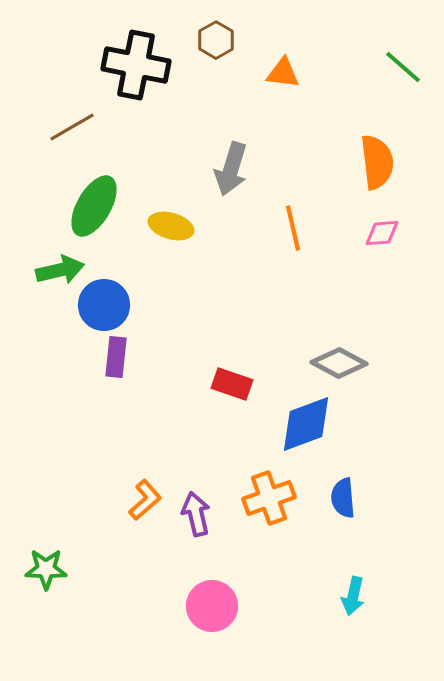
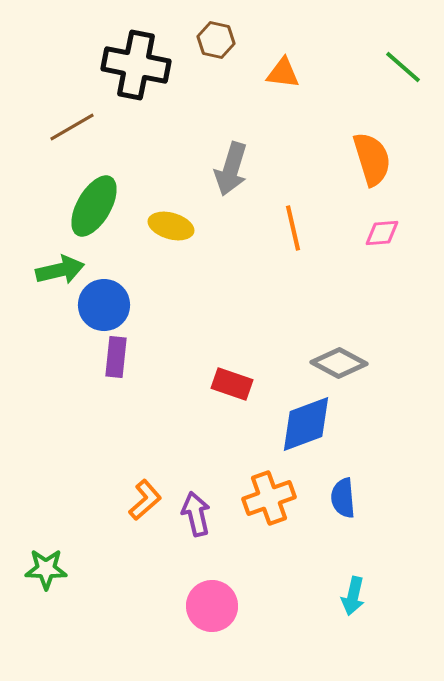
brown hexagon: rotated 18 degrees counterclockwise
orange semicircle: moved 5 px left, 3 px up; rotated 10 degrees counterclockwise
